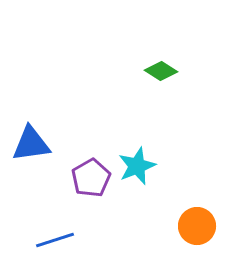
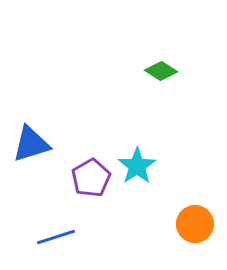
blue triangle: rotated 9 degrees counterclockwise
cyan star: rotated 12 degrees counterclockwise
orange circle: moved 2 px left, 2 px up
blue line: moved 1 px right, 3 px up
